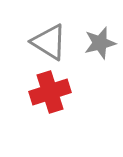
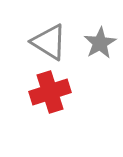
gray star: rotated 16 degrees counterclockwise
